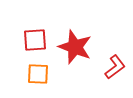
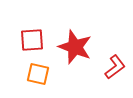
red square: moved 3 px left
orange square: rotated 10 degrees clockwise
